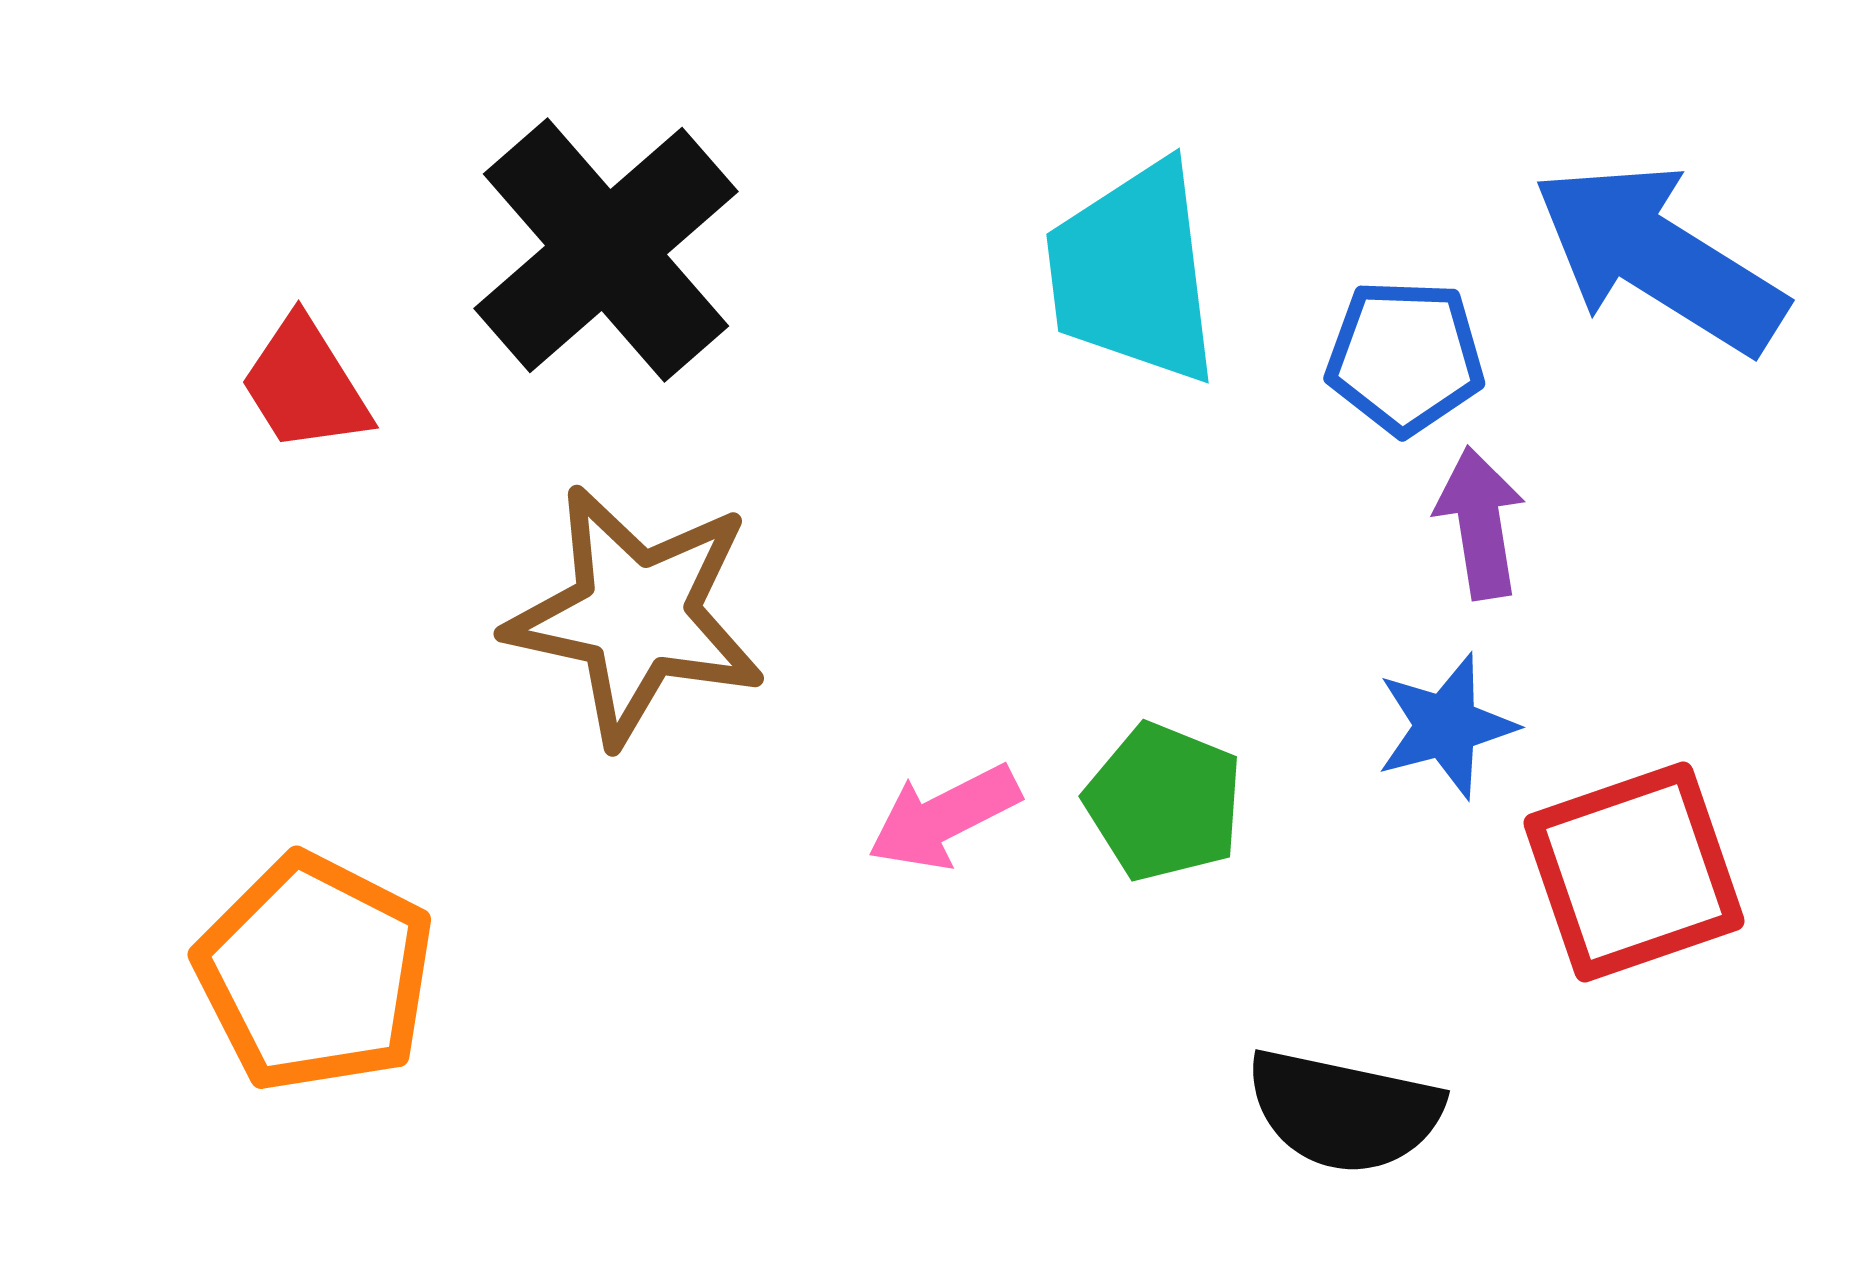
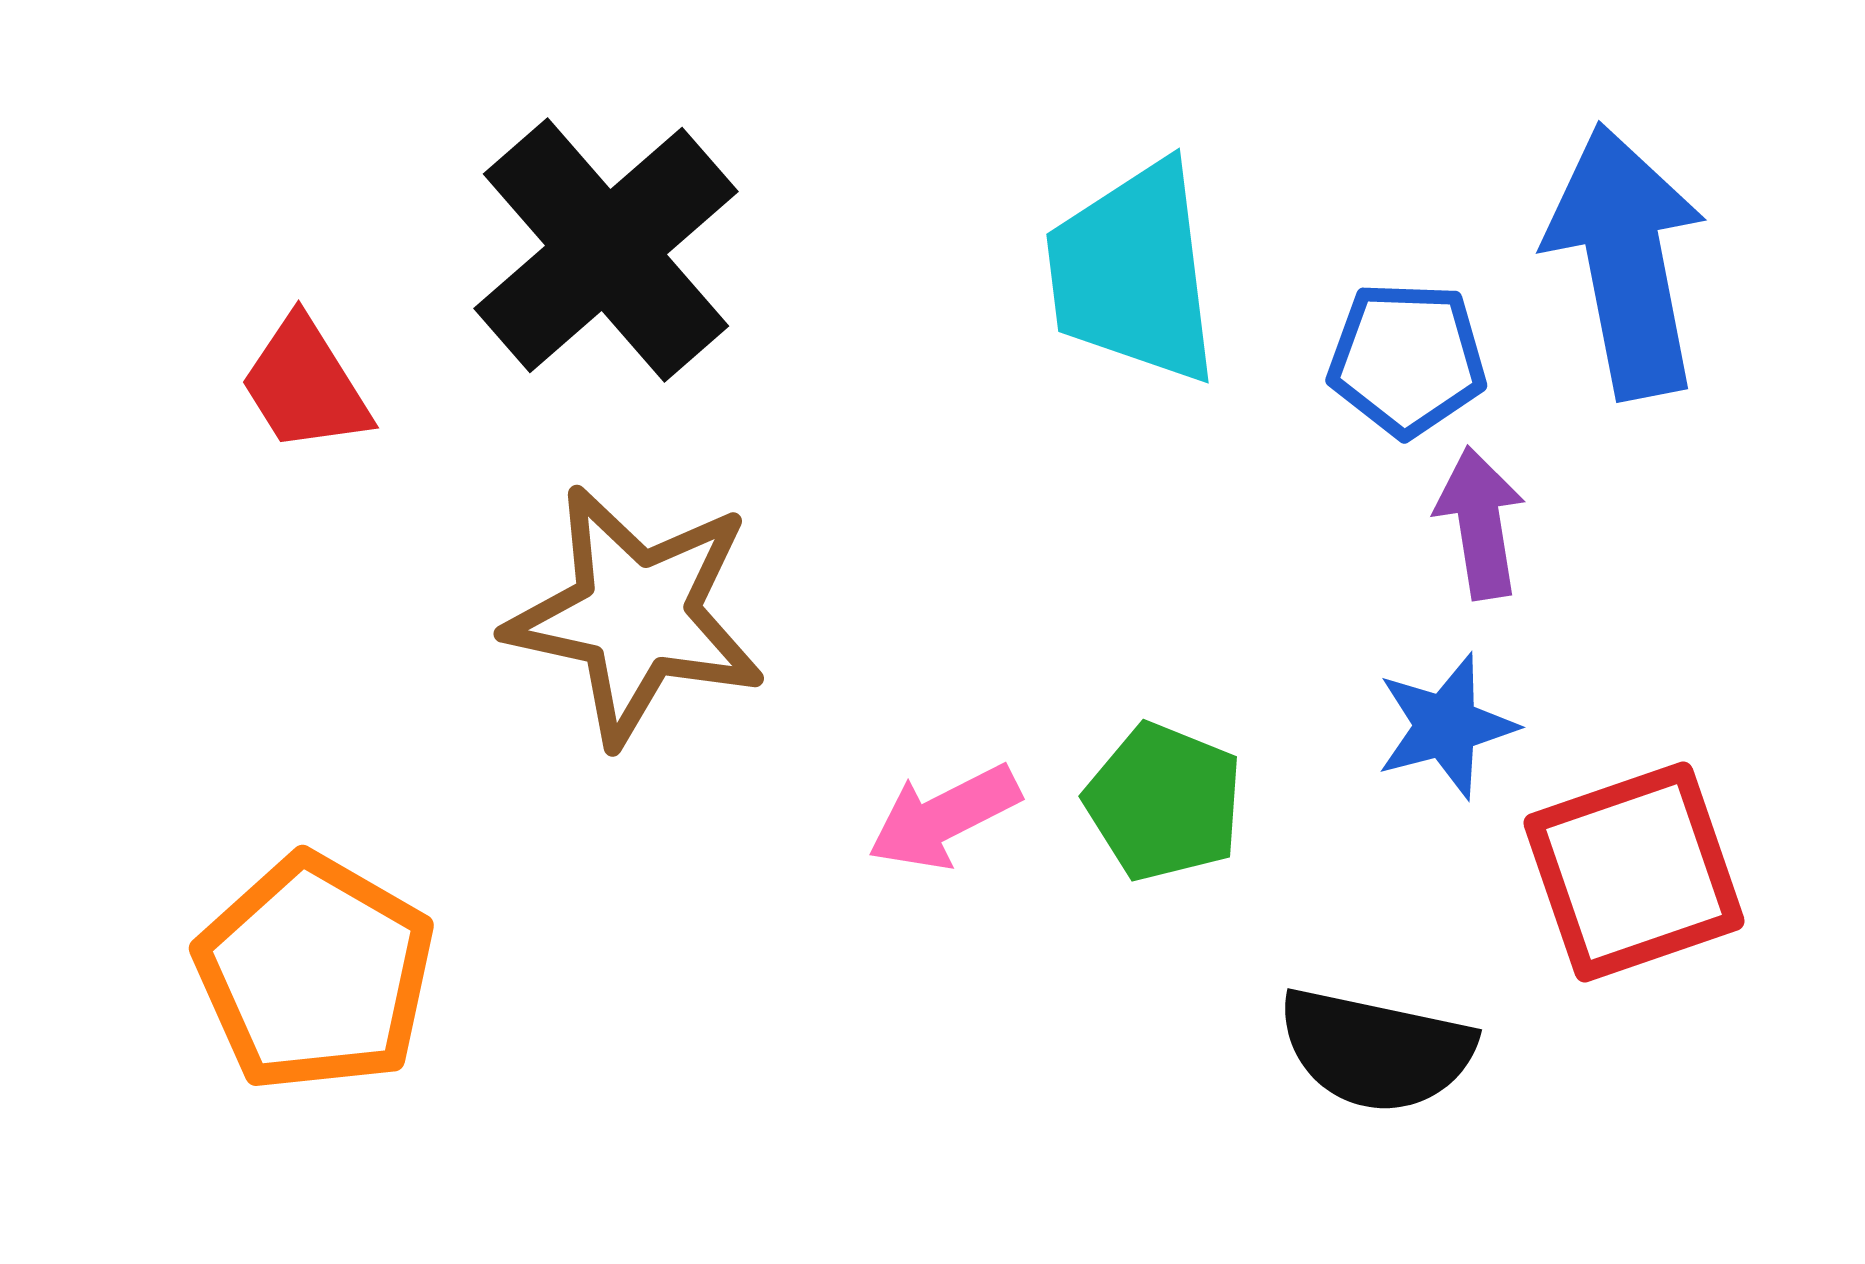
blue arrow: moved 33 px left, 3 px down; rotated 47 degrees clockwise
blue pentagon: moved 2 px right, 2 px down
orange pentagon: rotated 3 degrees clockwise
black semicircle: moved 32 px right, 61 px up
